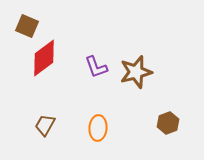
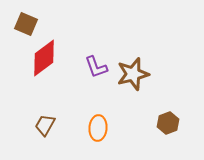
brown square: moved 1 px left, 2 px up
brown star: moved 3 px left, 2 px down
